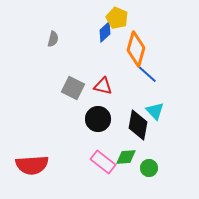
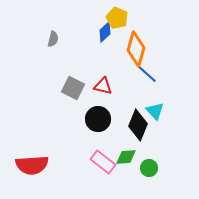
black diamond: rotated 12 degrees clockwise
